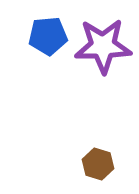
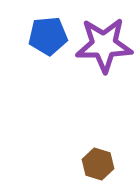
purple star: moved 1 px right, 1 px up
